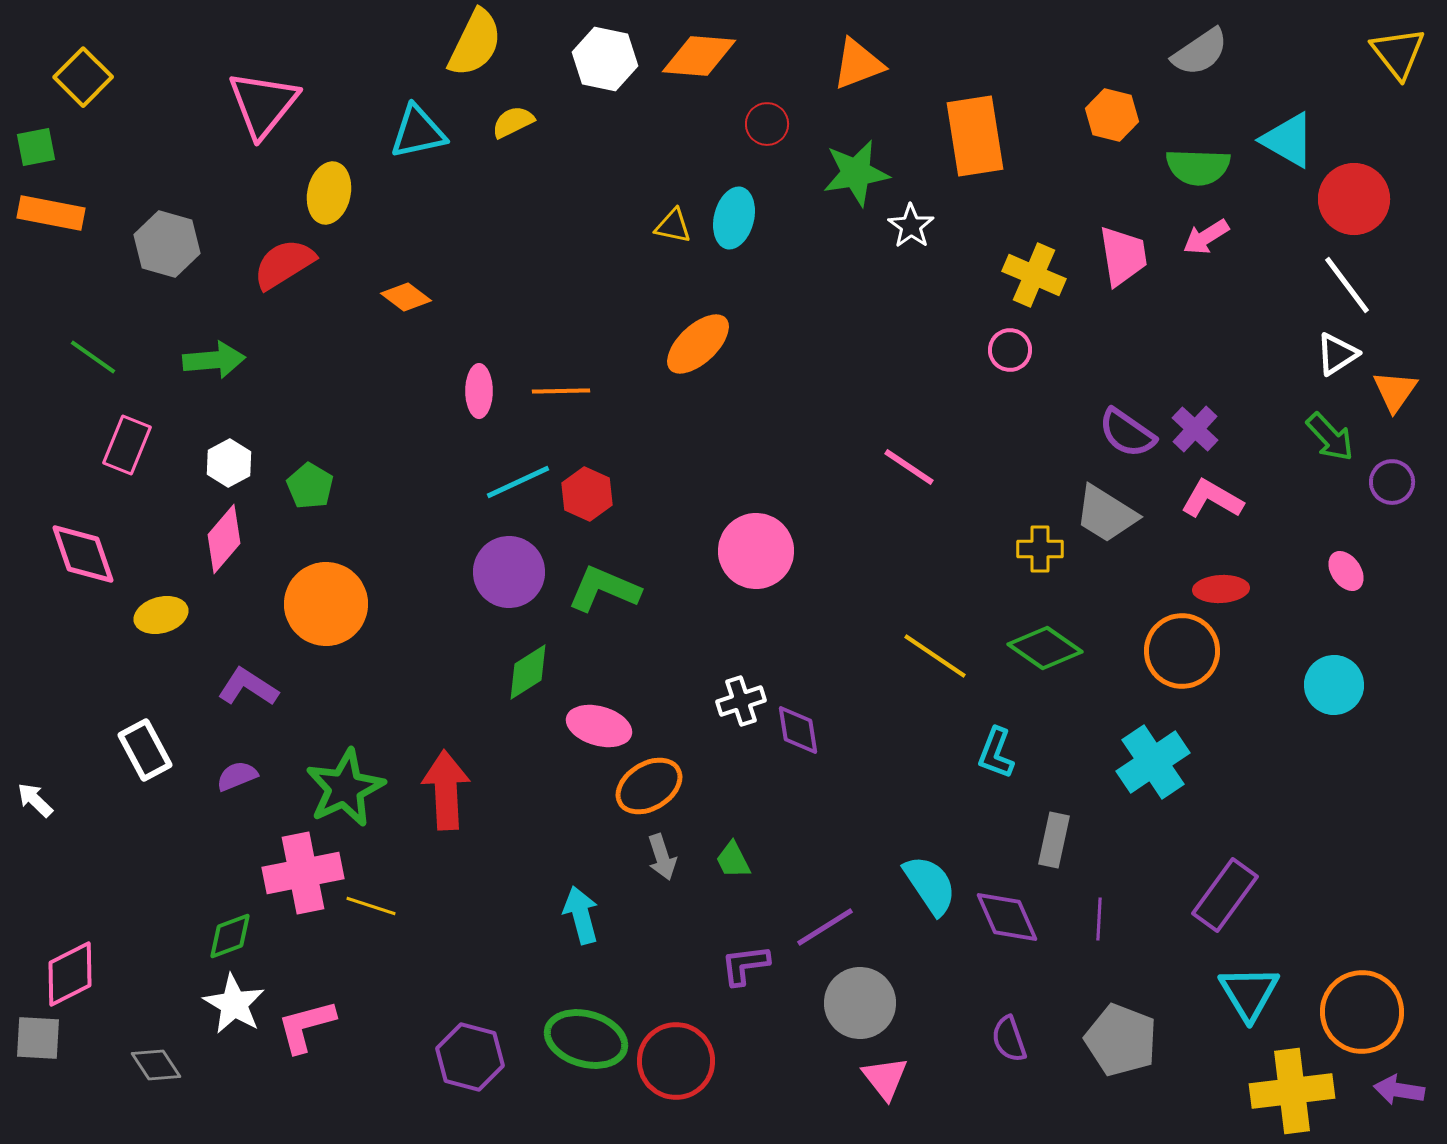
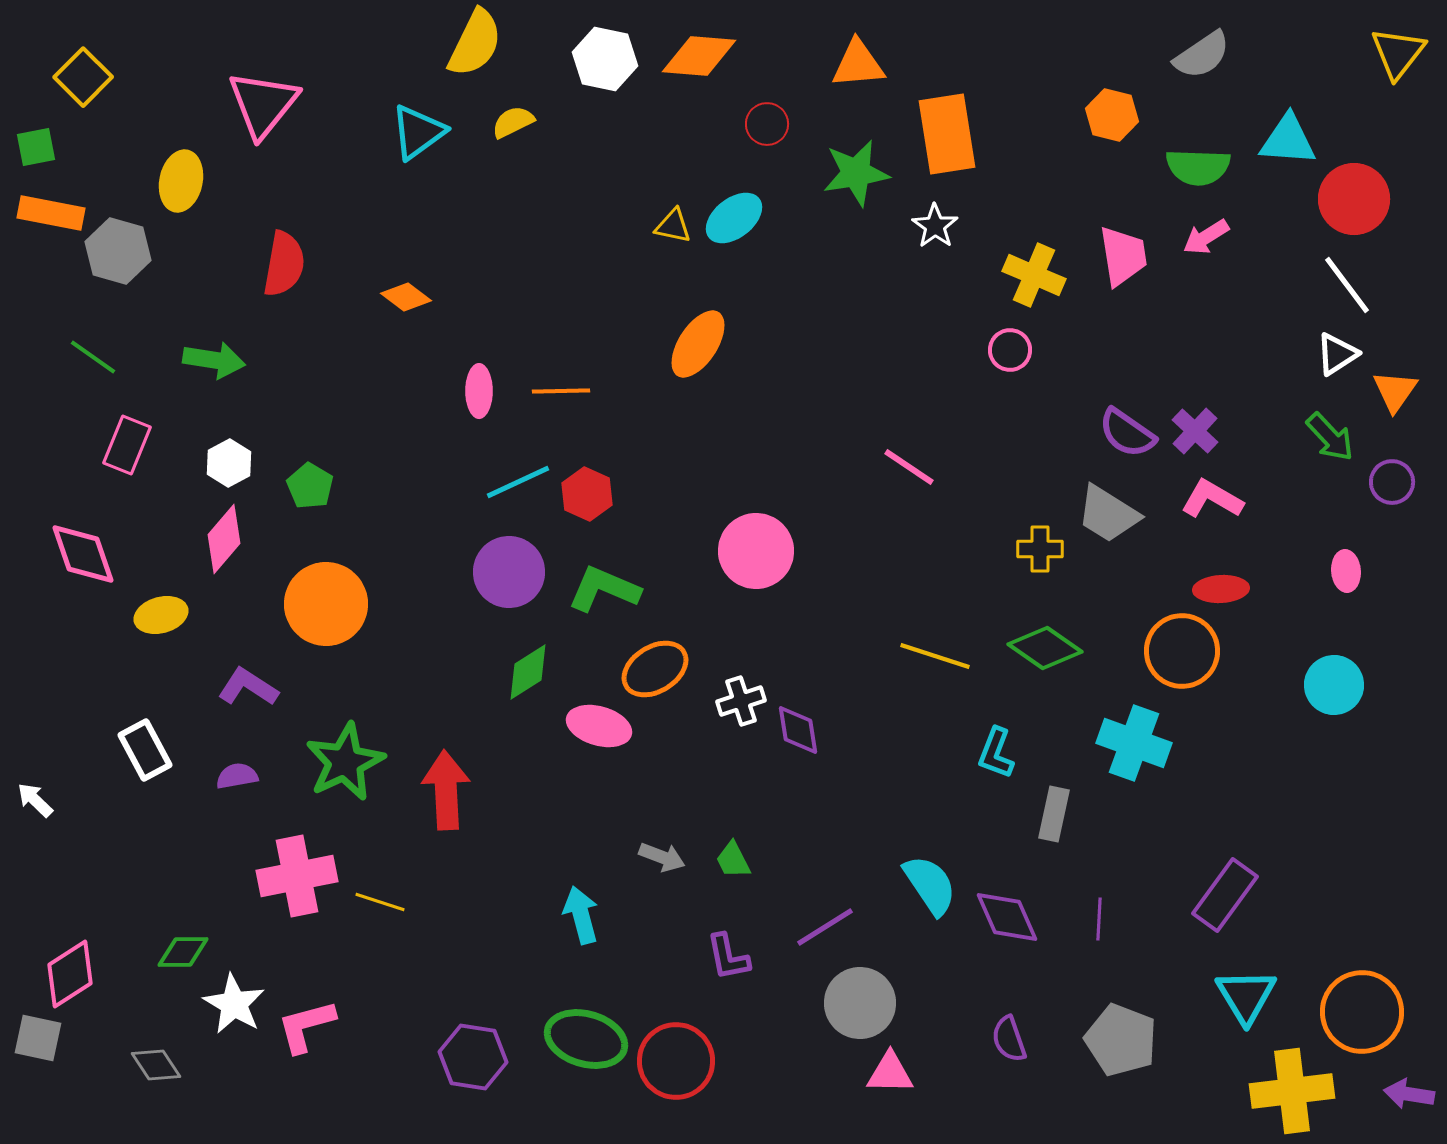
gray semicircle at (1200, 52): moved 2 px right, 3 px down
yellow triangle at (1398, 53): rotated 16 degrees clockwise
orange triangle at (858, 64): rotated 16 degrees clockwise
cyan triangle at (418, 132): rotated 24 degrees counterclockwise
orange rectangle at (975, 136): moved 28 px left, 2 px up
cyan triangle at (1288, 140): rotated 26 degrees counterclockwise
yellow ellipse at (329, 193): moved 148 px left, 12 px up
cyan ellipse at (734, 218): rotated 38 degrees clockwise
white star at (911, 226): moved 24 px right
gray hexagon at (167, 244): moved 49 px left, 7 px down
red semicircle at (284, 264): rotated 132 degrees clockwise
orange ellipse at (698, 344): rotated 14 degrees counterclockwise
green arrow at (214, 360): rotated 14 degrees clockwise
purple cross at (1195, 429): moved 2 px down
gray trapezoid at (1106, 514): moved 2 px right
pink ellipse at (1346, 571): rotated 30 degrees clockwise
yellow line at (935, 656): rotated 16 degrees counterclockwise
cyan cross at (1153, 762): moved 19 px left, 19 px up; rotated 36 degrees counterclockwise
purple semicircle at (237, 776): rotated 12 degrees clockwise
orange ellipse at (649, 786): moved 6 px right, 117 px up
green star at (345, 788): moved 26 px up
gray rectangle at (1054, 840): moved 26 px up
gray arrow at (662, 857): rotated 51 degrees counterclockwise
pink cross at (303, 873): moved 6 px left, 3 px down
yellow line at (371, 906): moved 9 px right, 4 px up
green diamond at (230, 936): moved 47 px left, 16 px down; rotated 20 degrees clockwise
purple L-shape at (745, 965): moved 17 px left, 8 px up; rotated 94 degrees counterclockwise
pink diamond at (70, 974): rotated 6 degrees counterclockwise
cyan triangle at (1249, 993): moved 3 px left, 3 px down
gray square at (38, 1038): rotated 9 degrees clockwise
purple hexagon at (470, 1057): moved 3 px right; rotated 6 degrees counterclockwise
pink triangle at (885, 1078): moved 5 px right, 5 px up; rotated 51 degrees counterclockwise
purple arrow at (1399, 1090): moved 10 px right, 4 px down
